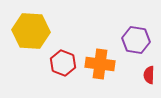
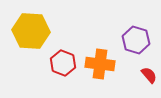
purple hexagon: rotated 8 degrees clockwise
red semicircle: rotated 138 degrees clockwise
